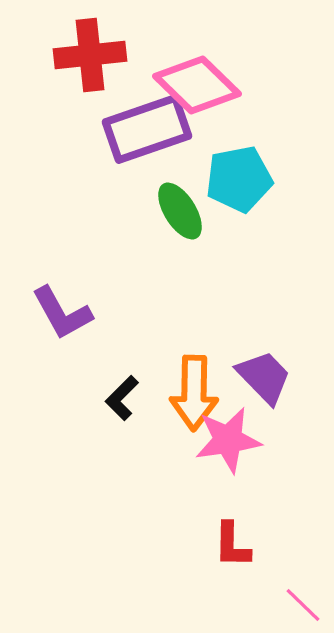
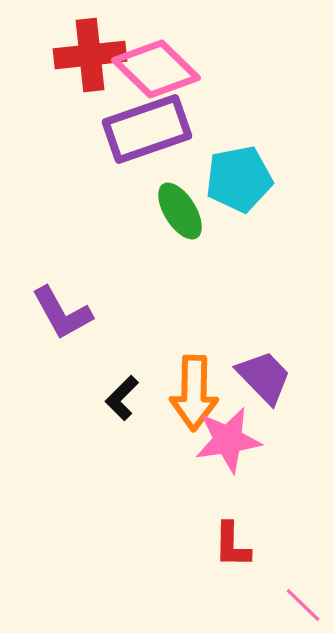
pink diamond: moved 41 px left, 16 px up
